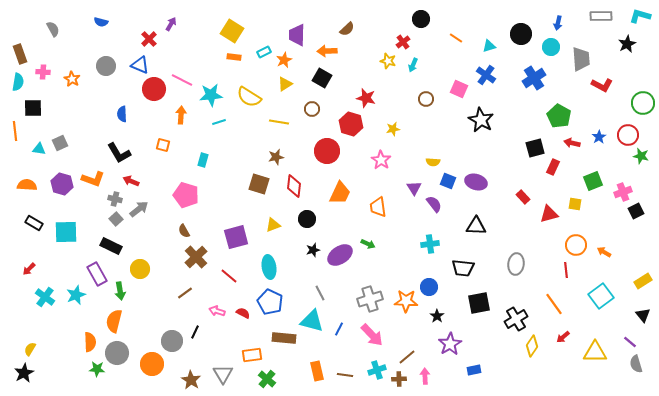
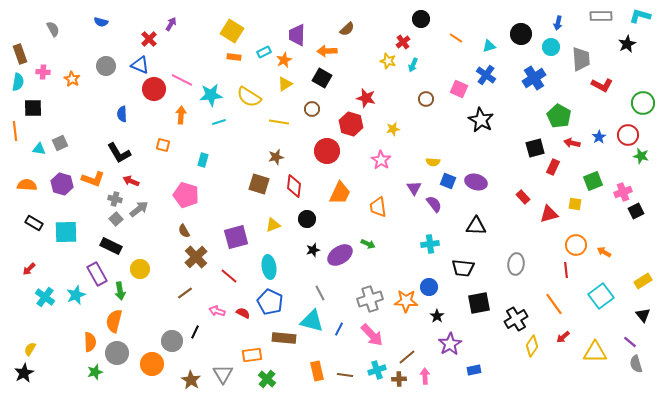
green star at (97, 369): moved 2 px left, 3 px down; rotated 21 degrees counterclockwise
